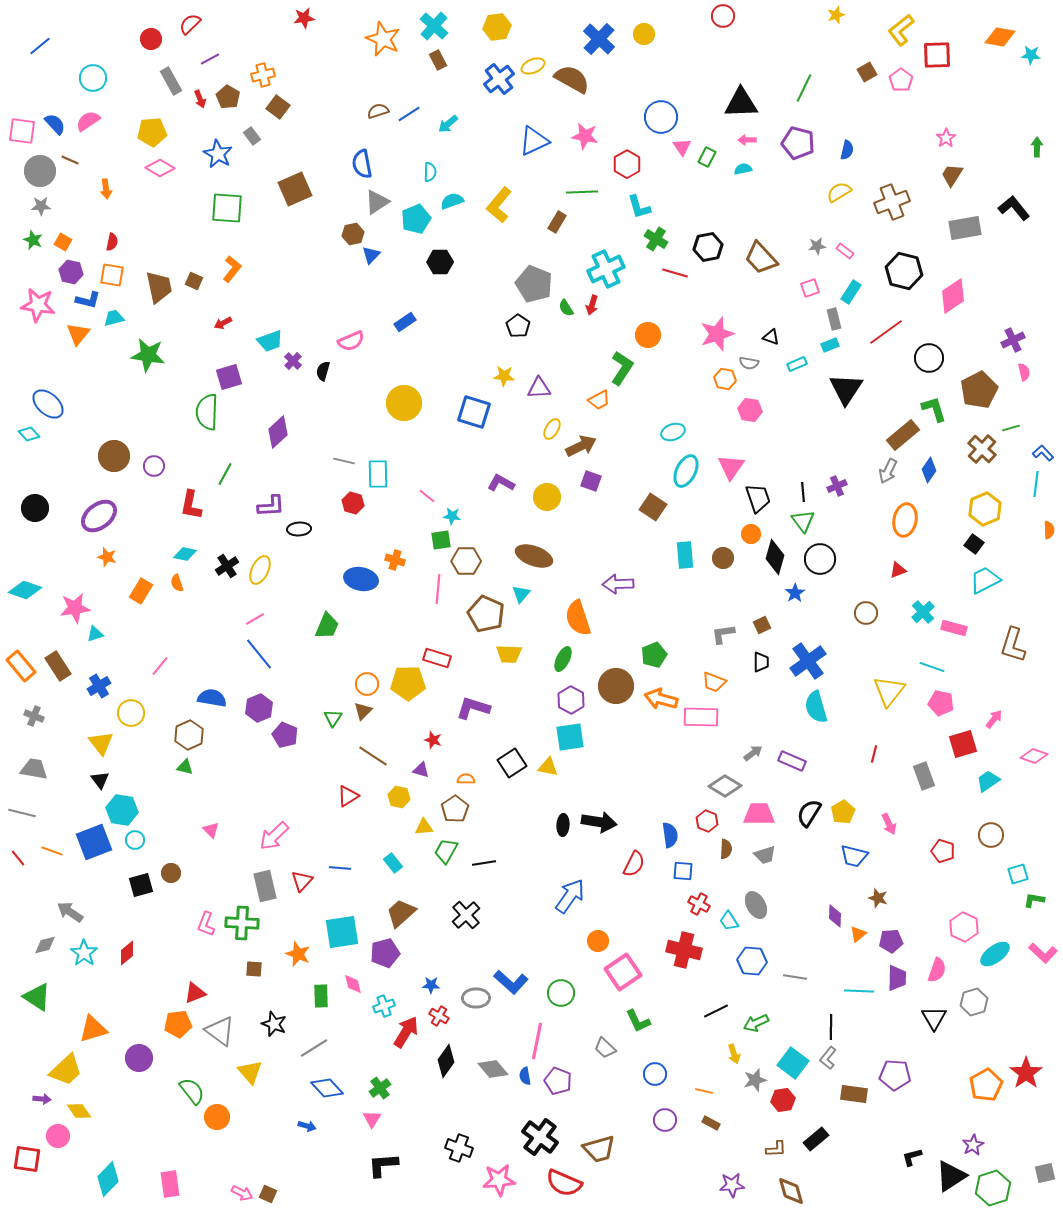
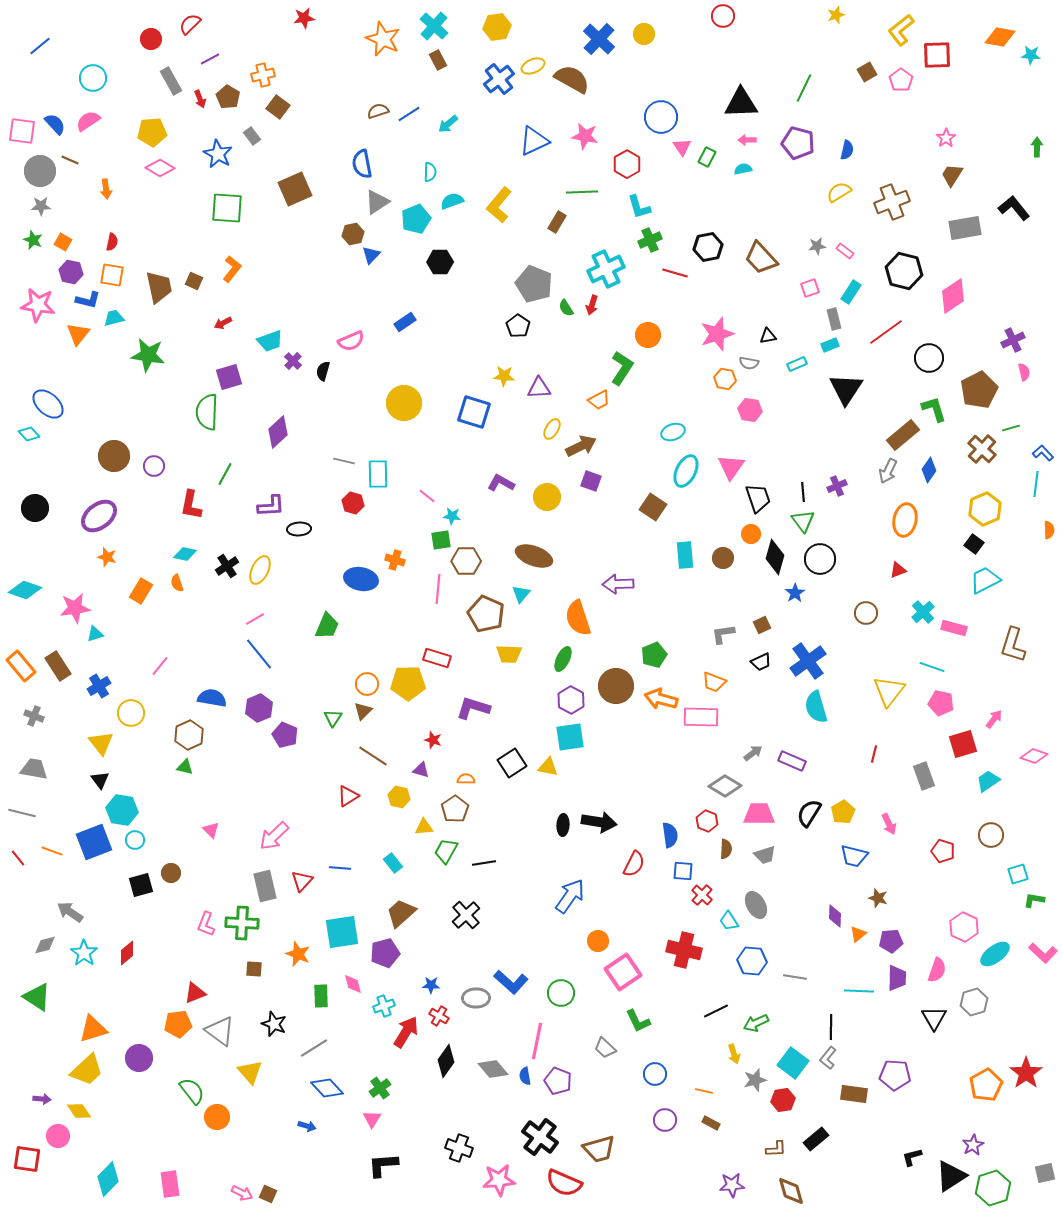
green cross at (656, 239): moved 6 px left, 1 px down; rotated 35 degrees clockwise
black triangle at (771, 337): moved 3 px left, 1 px up; rotated 30 degrees counterclockwise
black trapezoid at (761, 662): rotated 65 degrees clockwise
red cross at (699, 904): moved 3 px right, 9 px up; rotated 15 degrees clockwise
yellow trapezoid at (66, 1070): moved 21 px right
